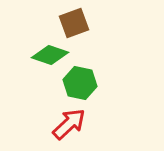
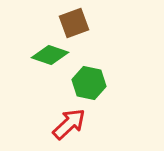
green hexagon: moved 9 px right
